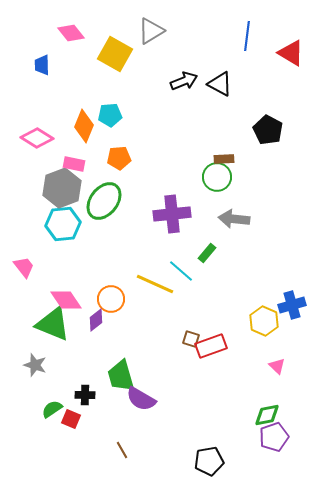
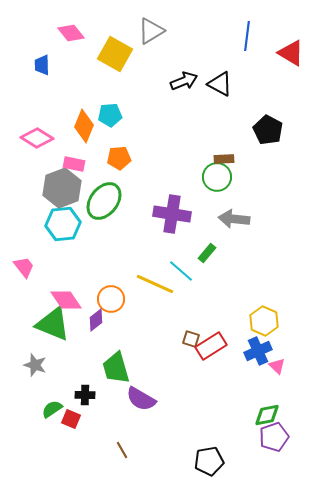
purple cross at (172, 214): rotated 15 degrees clockwise
blue cross at (292, 305): moved 34 px left, 46 px down; rotated 8 degrees counterclockwise
red rectangle at (211, 346): rotated 12 degrees counterclockwise
green trapezoid at (121, 376): moved 5 px left, 8 px up
